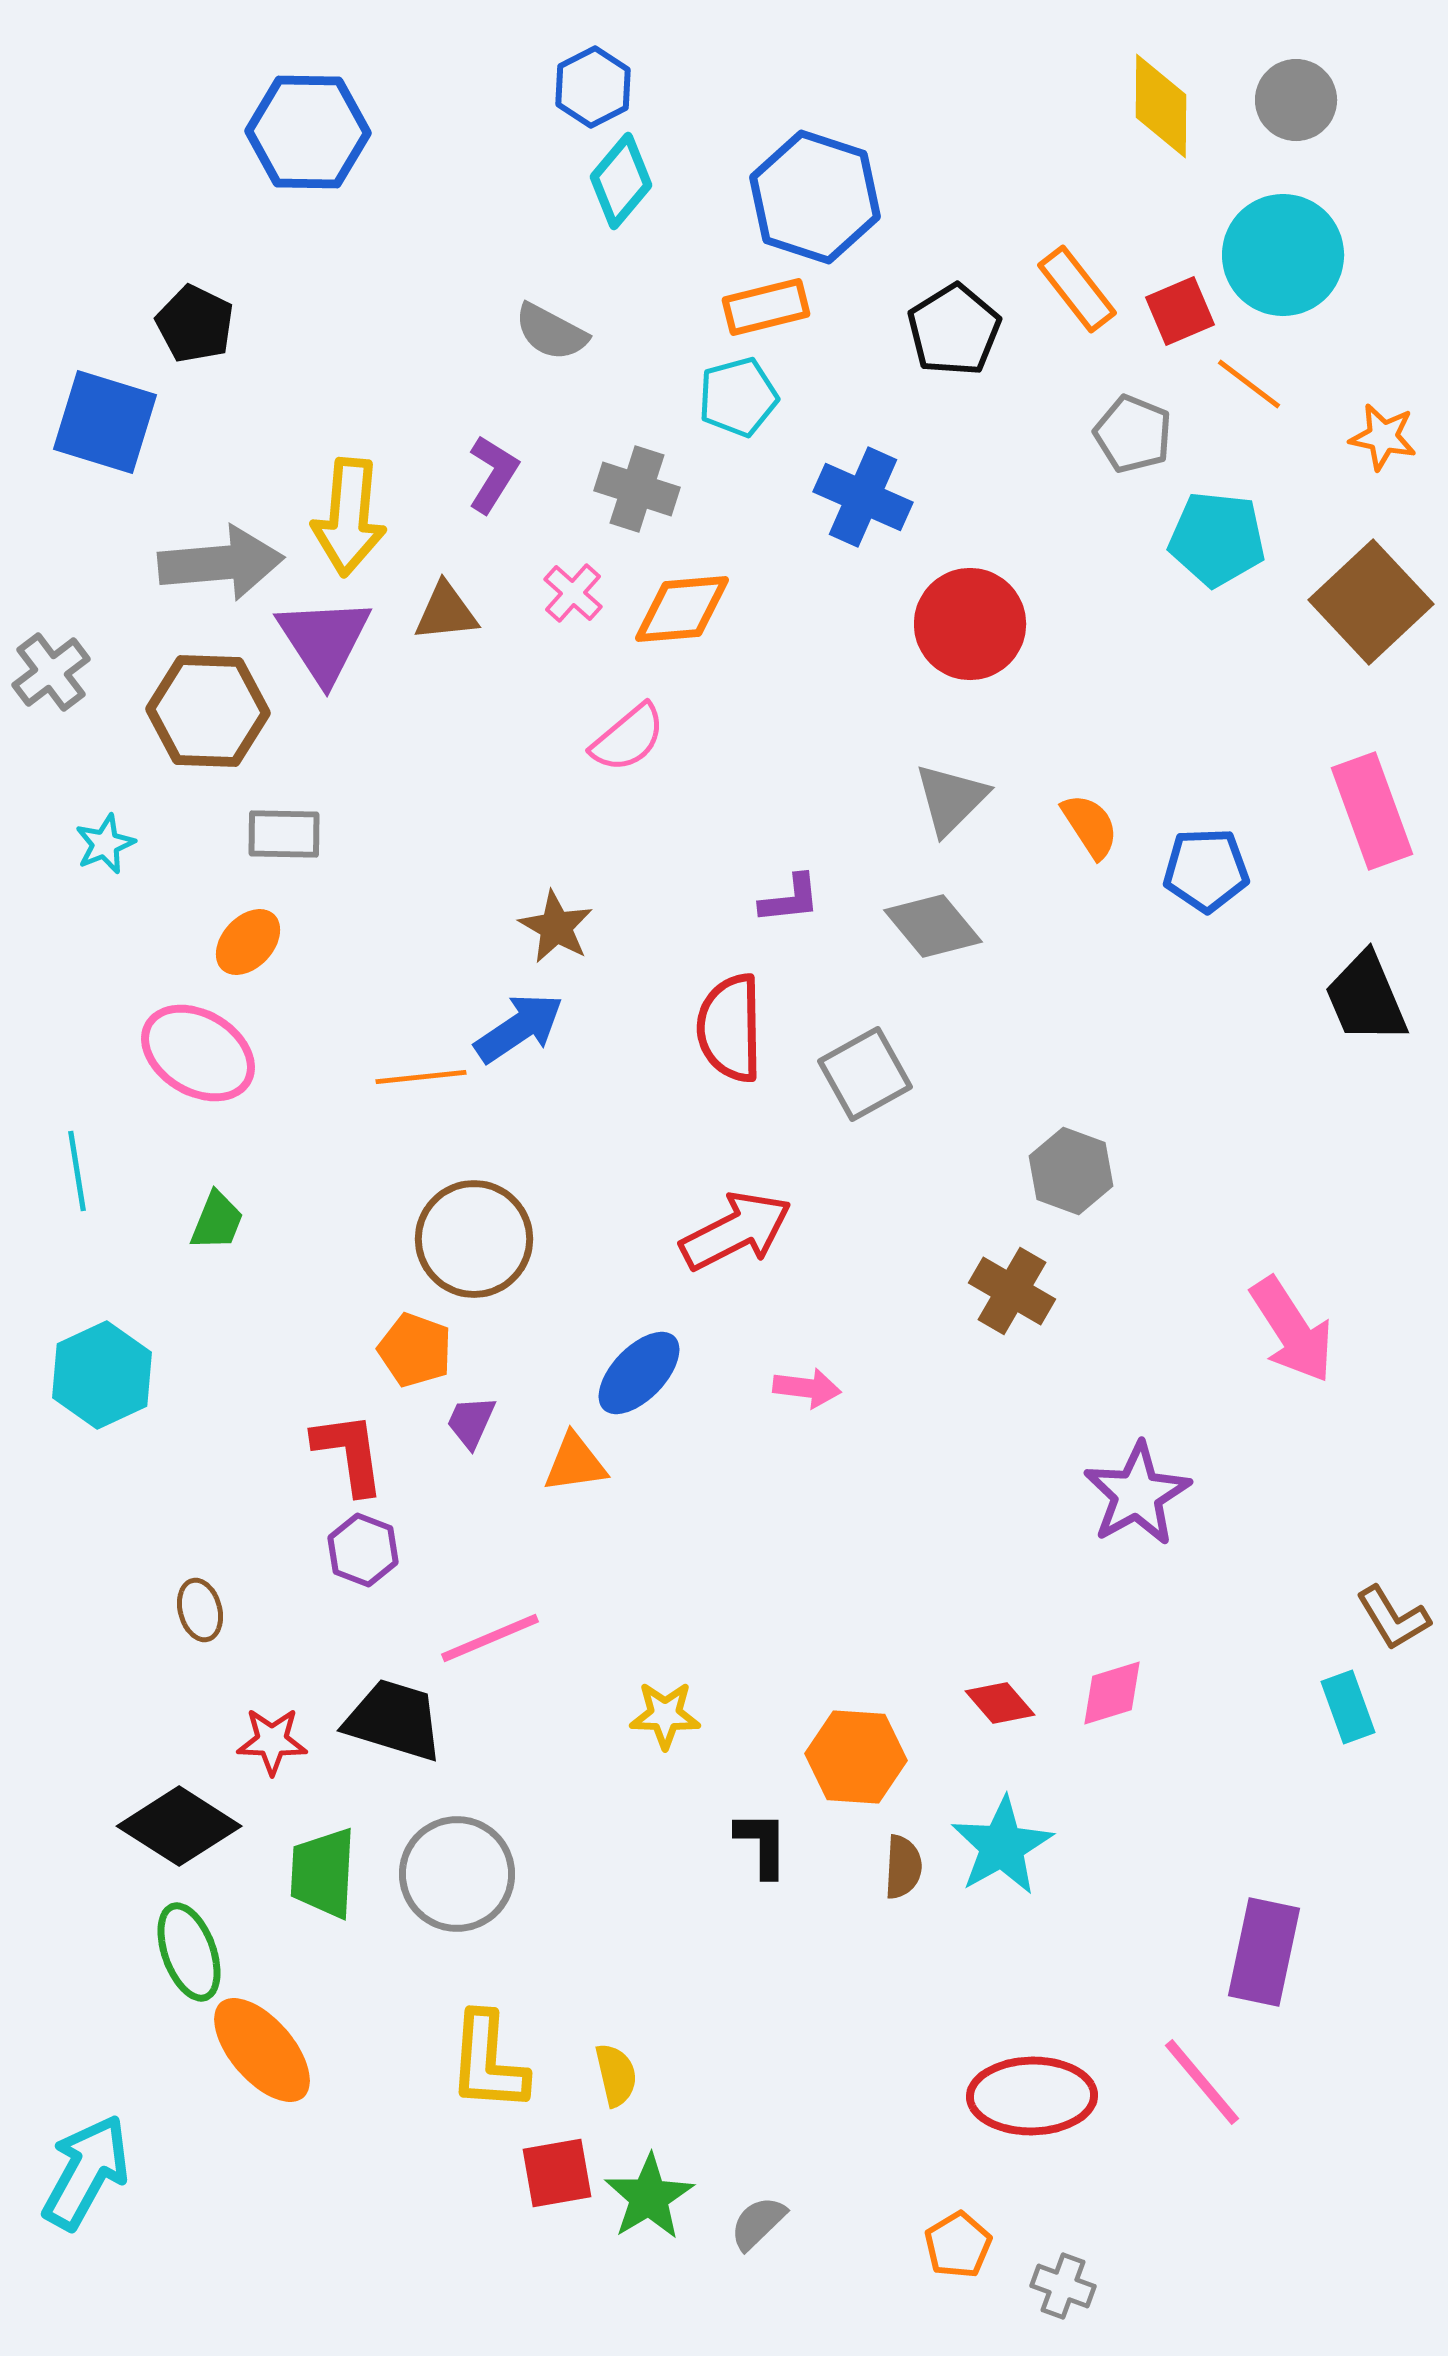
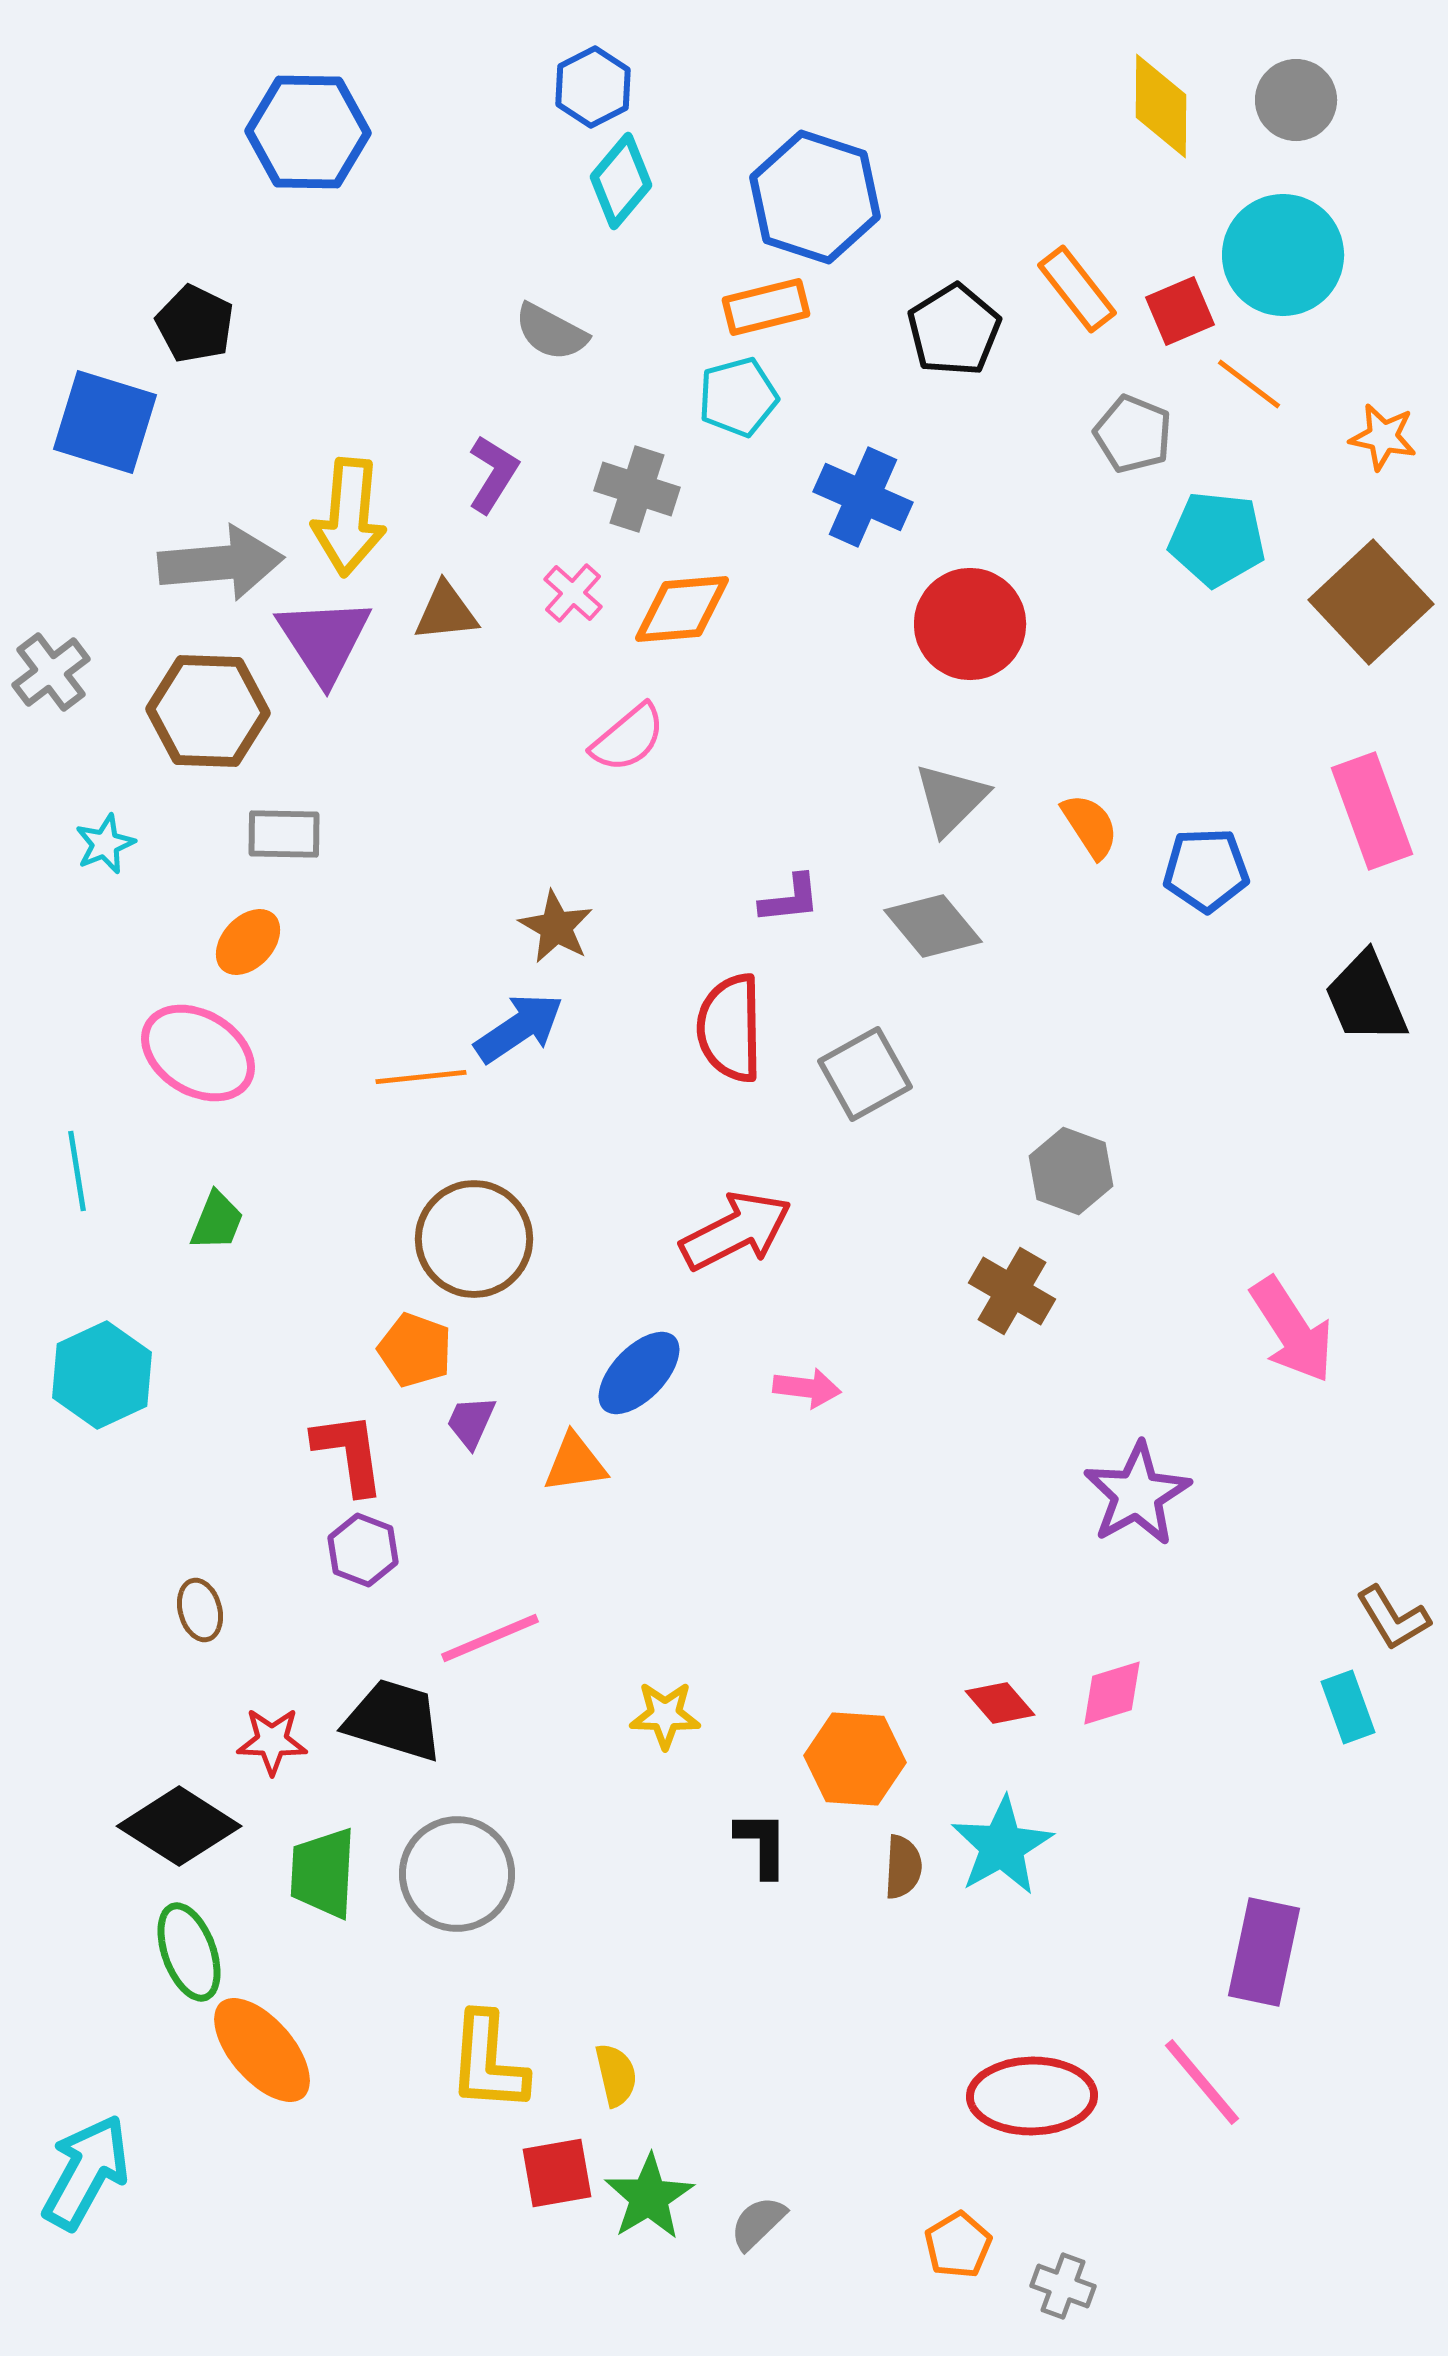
orange hexagon at (856, 1757): moved 1 px left, 2 px down
